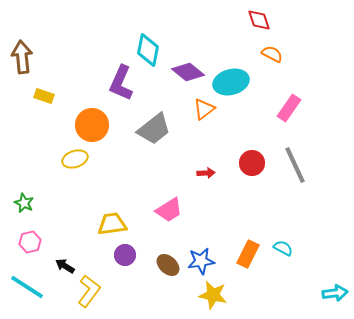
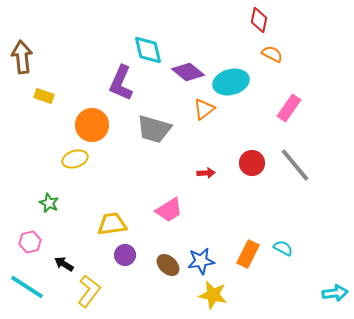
red diamond: rotated 30 degrees clockwise
cyan diamond: rotated 24 degrees counterclockwise
gray trapezoid: rotated 54 degrees clockwise
gray line: rotated 15 degrees counterclockwise
green star: moved 25 px right
black arrow: moved 1 px left, 2 px up
